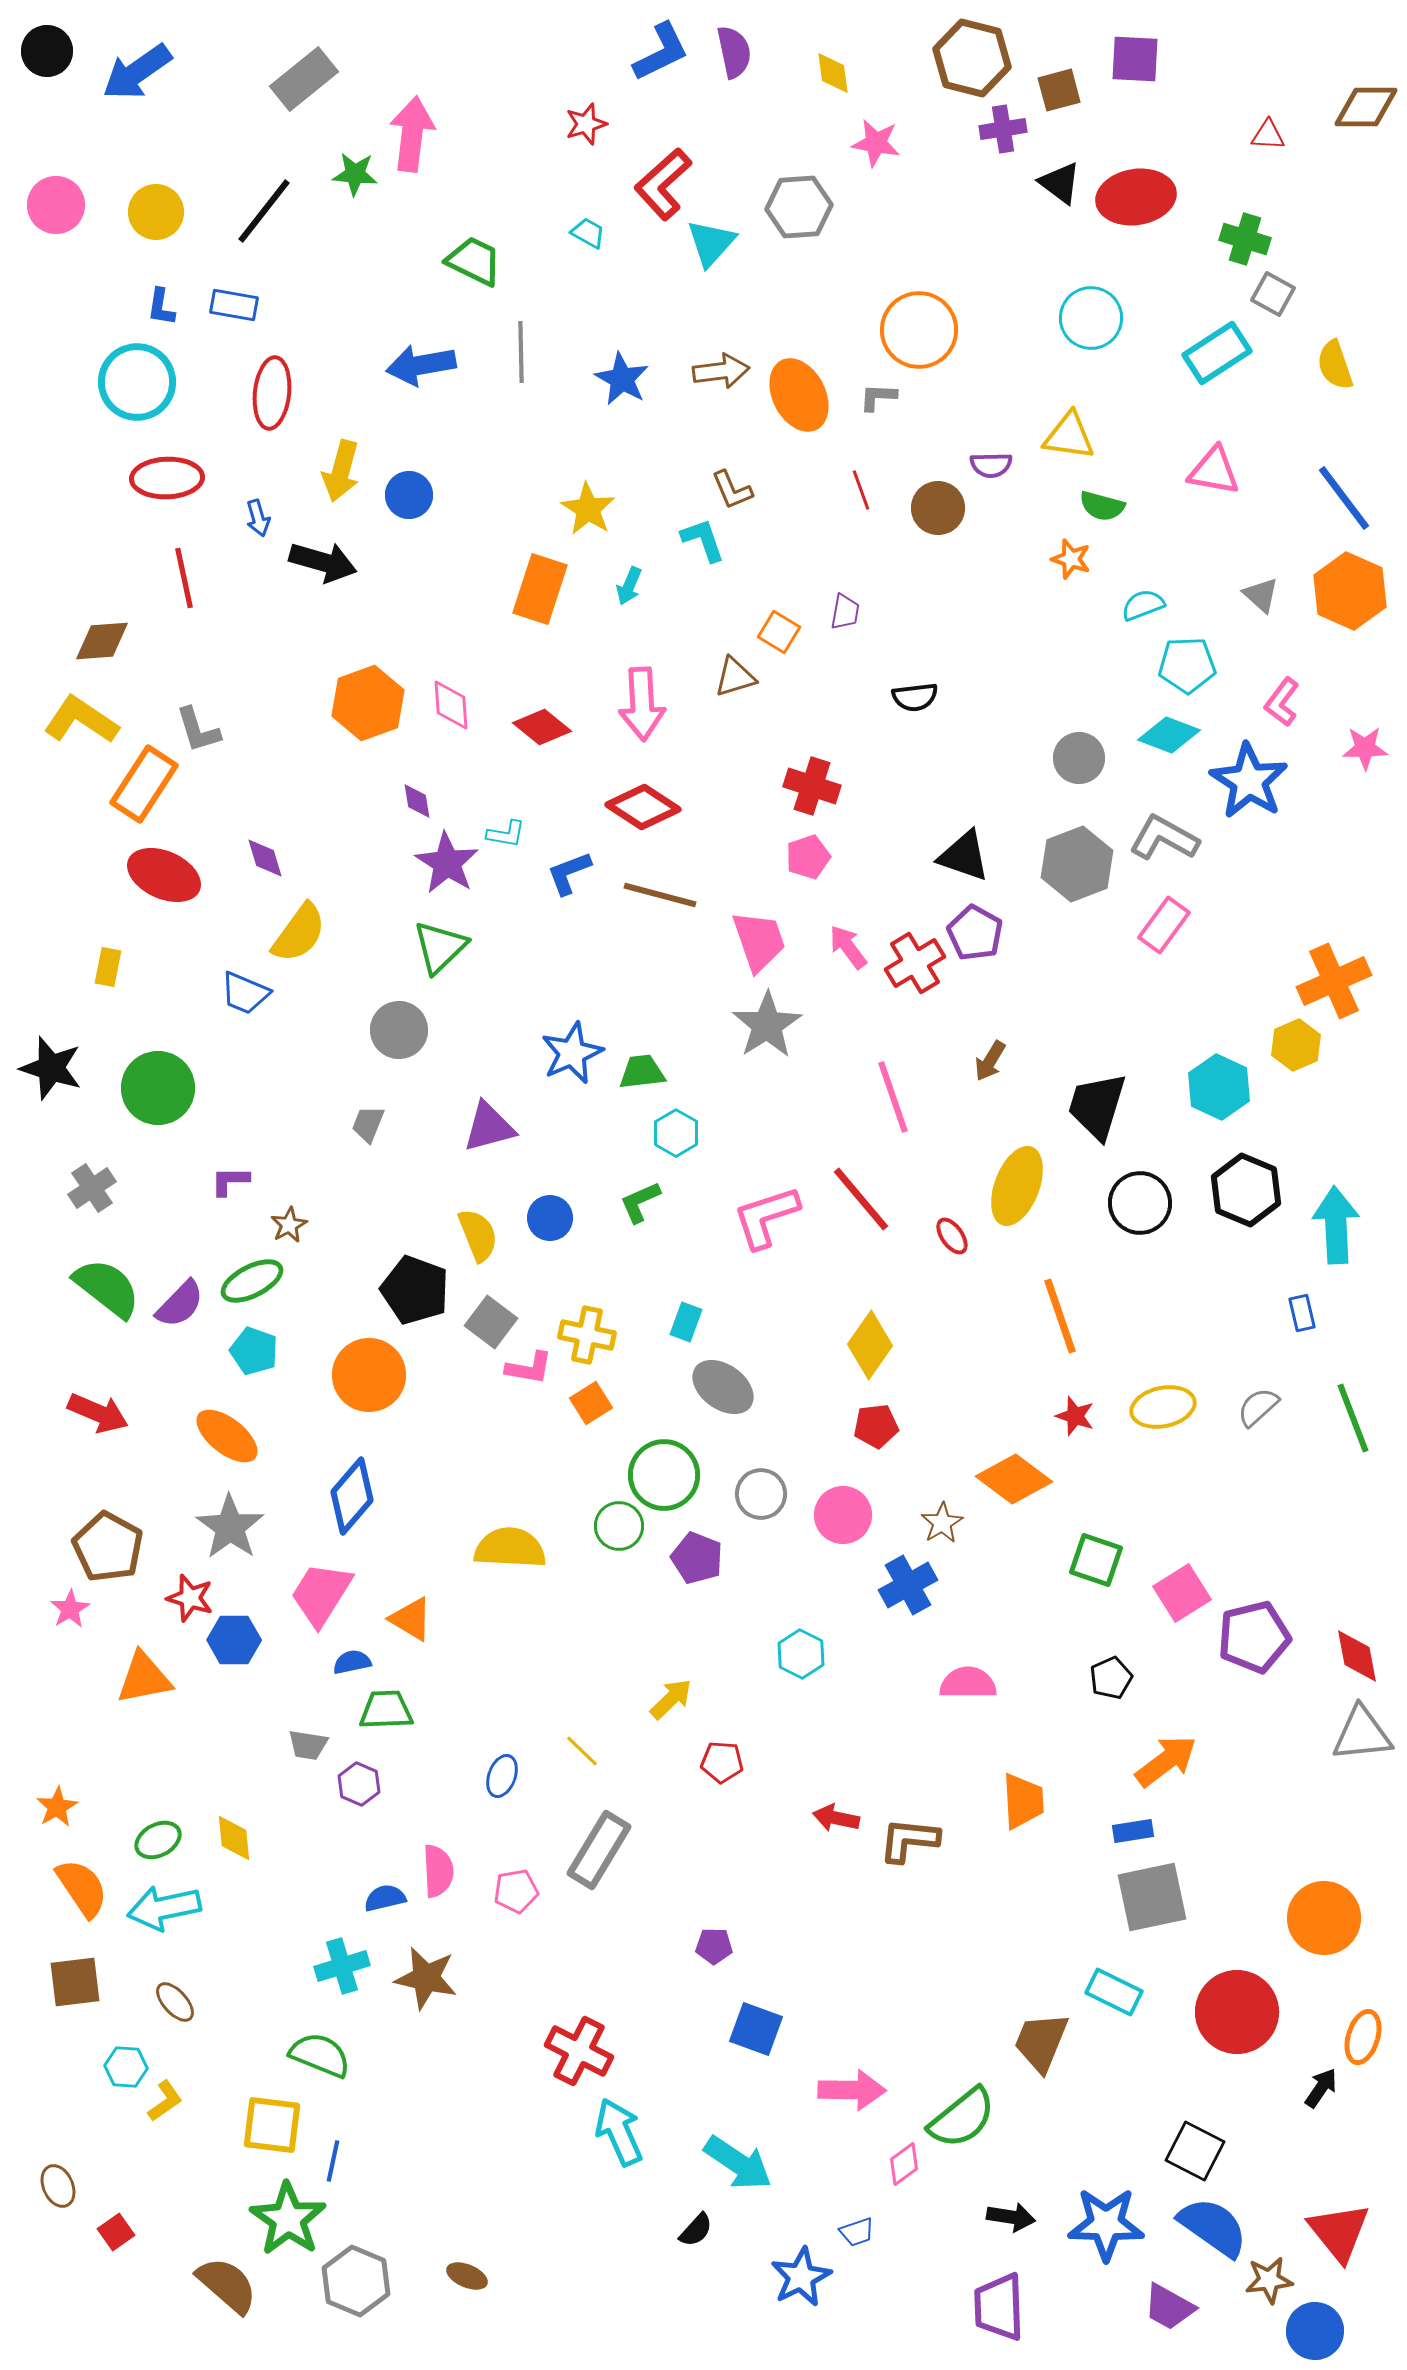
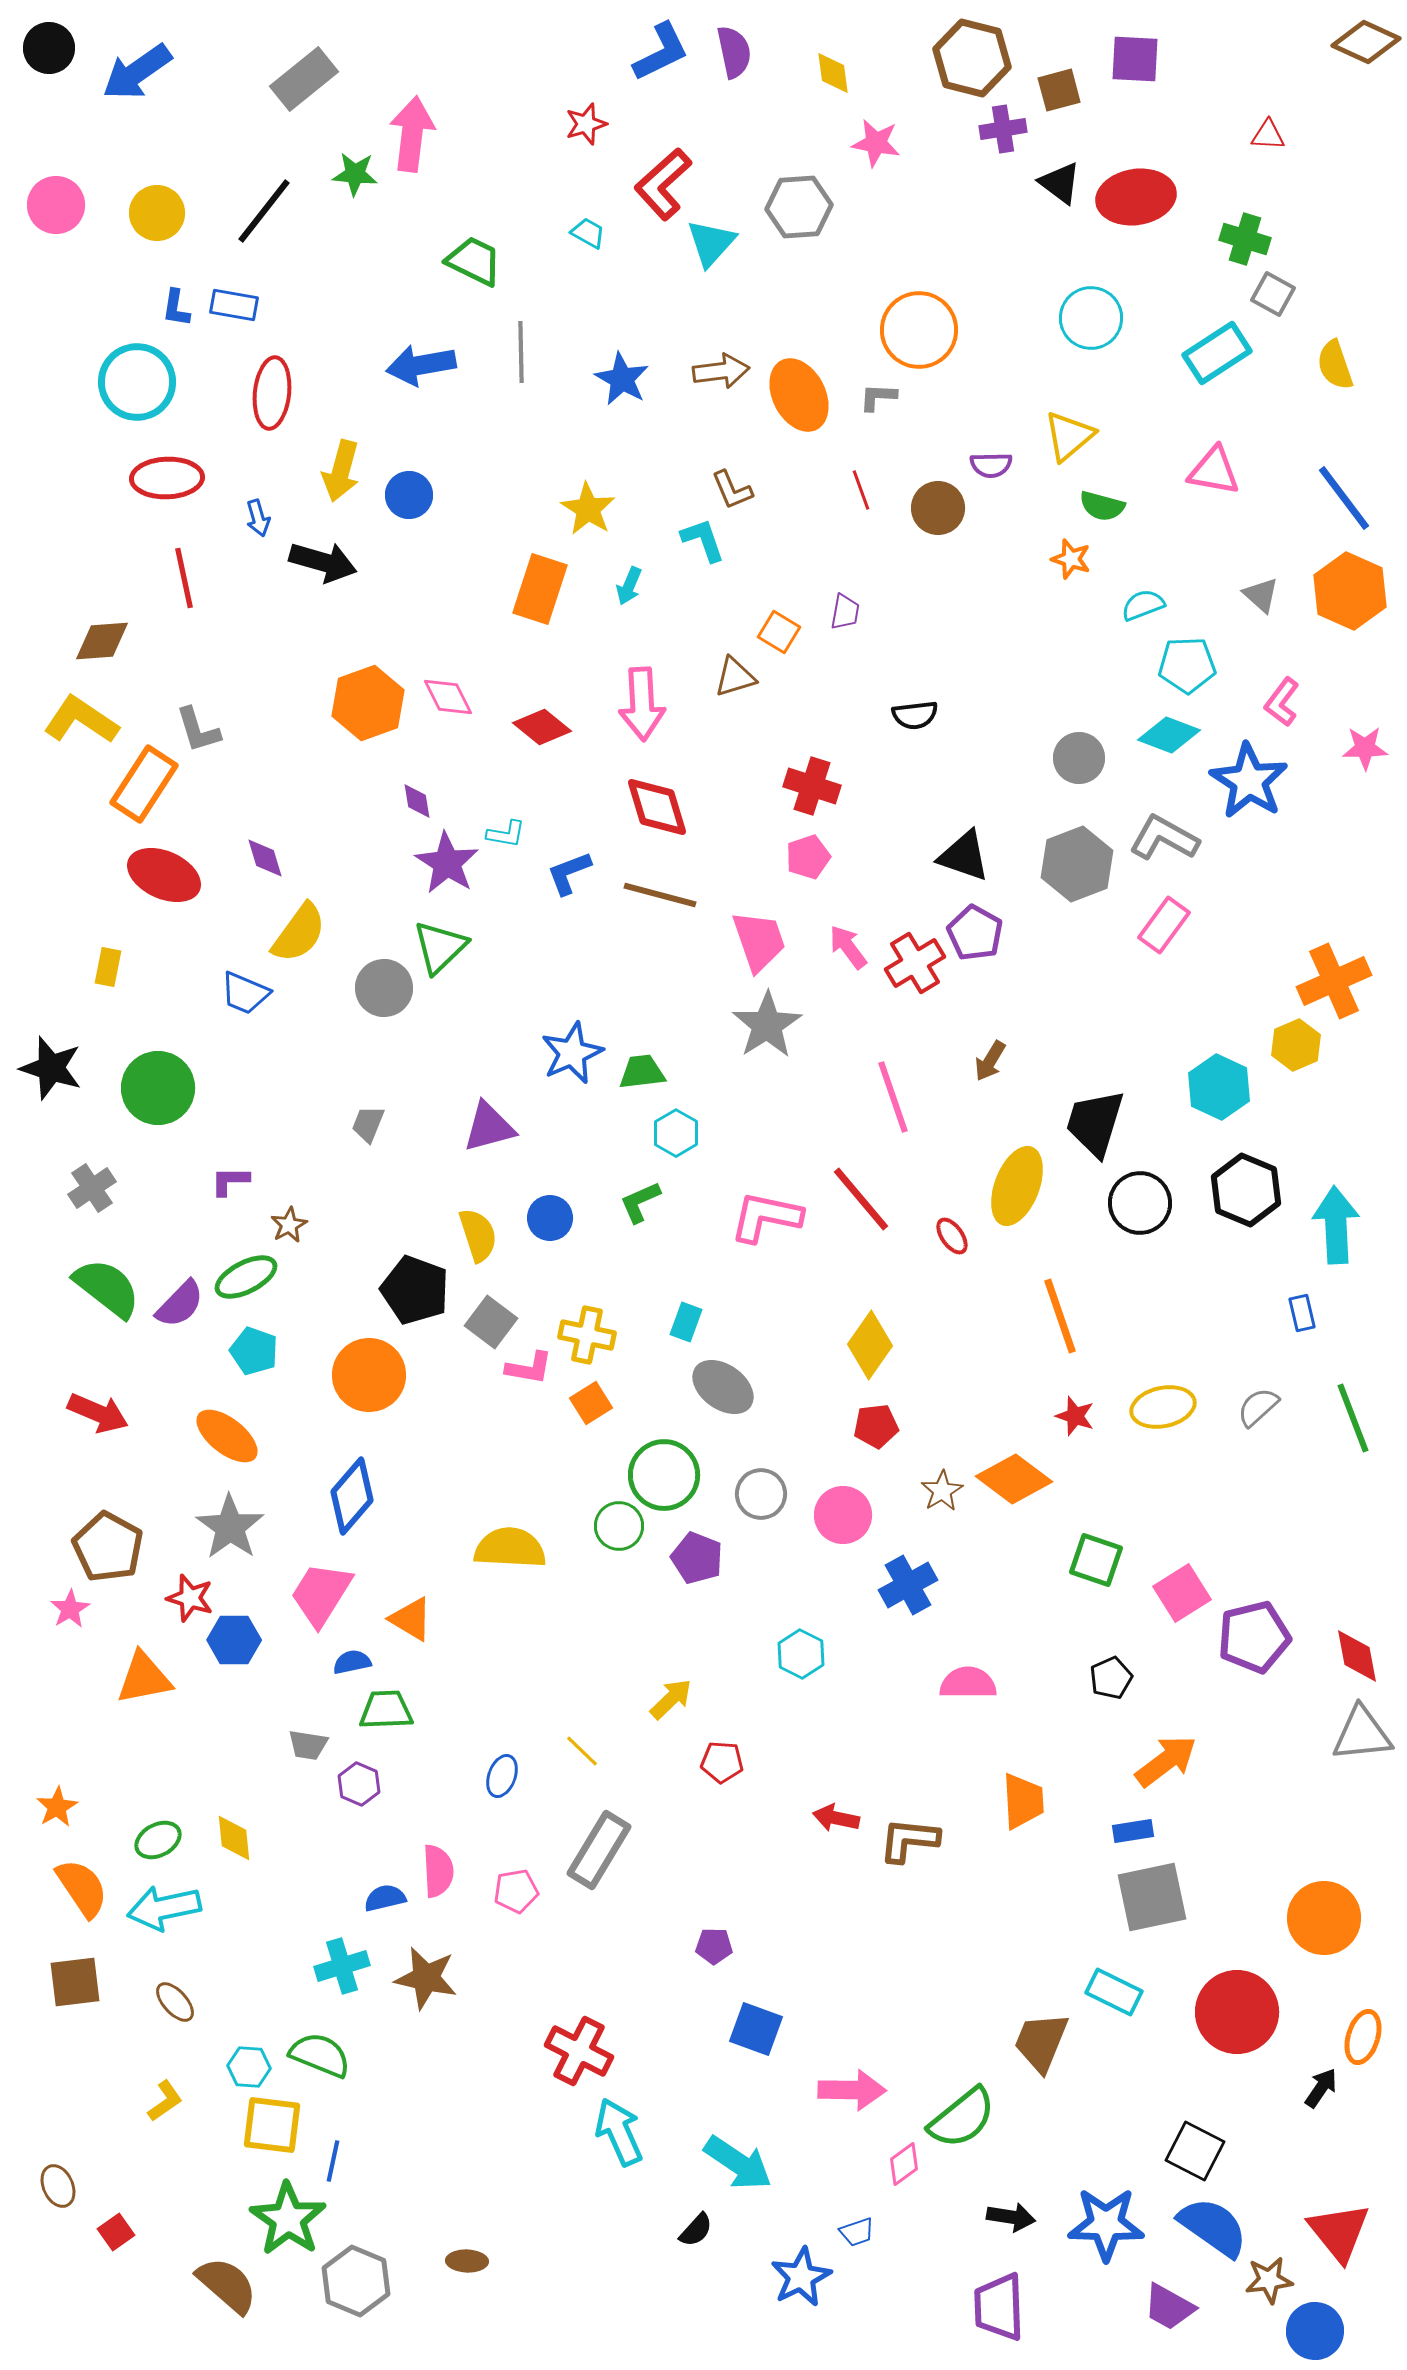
black circle at (47, 51): moved 2 px right, 3 px up
brown diamond at (1366, 107): moved 65 px up; rotated 24 degrees clockwise
yellow circle at (156, 212): moved 1 px right, 1 px down
blue L-shape at (161, 307): moved 15 px right, 1 px down
yellow triangle at (1069, 436): rotated 48 degrees counterclockwise
black semicircle at (915, 697): moved 18 px down
pink diamond at (451, 705): moved 3 px left, 8 px up; rotated 22 degrees counterclockwise
red diamond at (643, 807): moved 14 px right; rotated 40 degrees clockwise
gray circle at (399, 1030): moved 15 px left, 42 px up
black trapezoid at (1097, 1106): moved 2 px left, 17 px down
pink L-shape at (766, 1217): rotated 30 degrees clockwise
yellow semicircle at (478, 1235): rotated 4 degrees clockwise
green ellipse at (252, 1281): moved 6 px left, 4 px up
brown star at (942, 1523): moved 32 px up
cyan hexagon at (126, 2067): moved 123 px right
brown ellipse at (467, 2276): moved 15 px up; rotated 21 degrees counterclockwise
